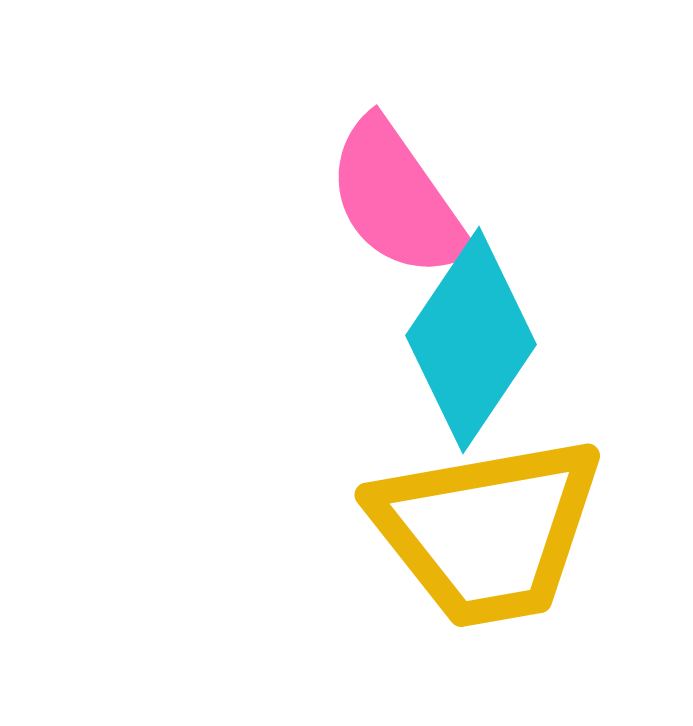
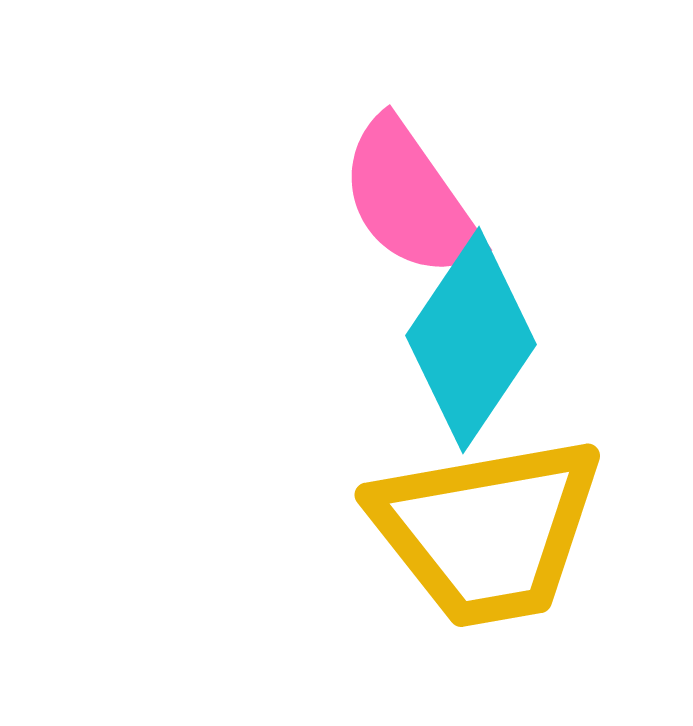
pink semicircle: moved 13 px right
